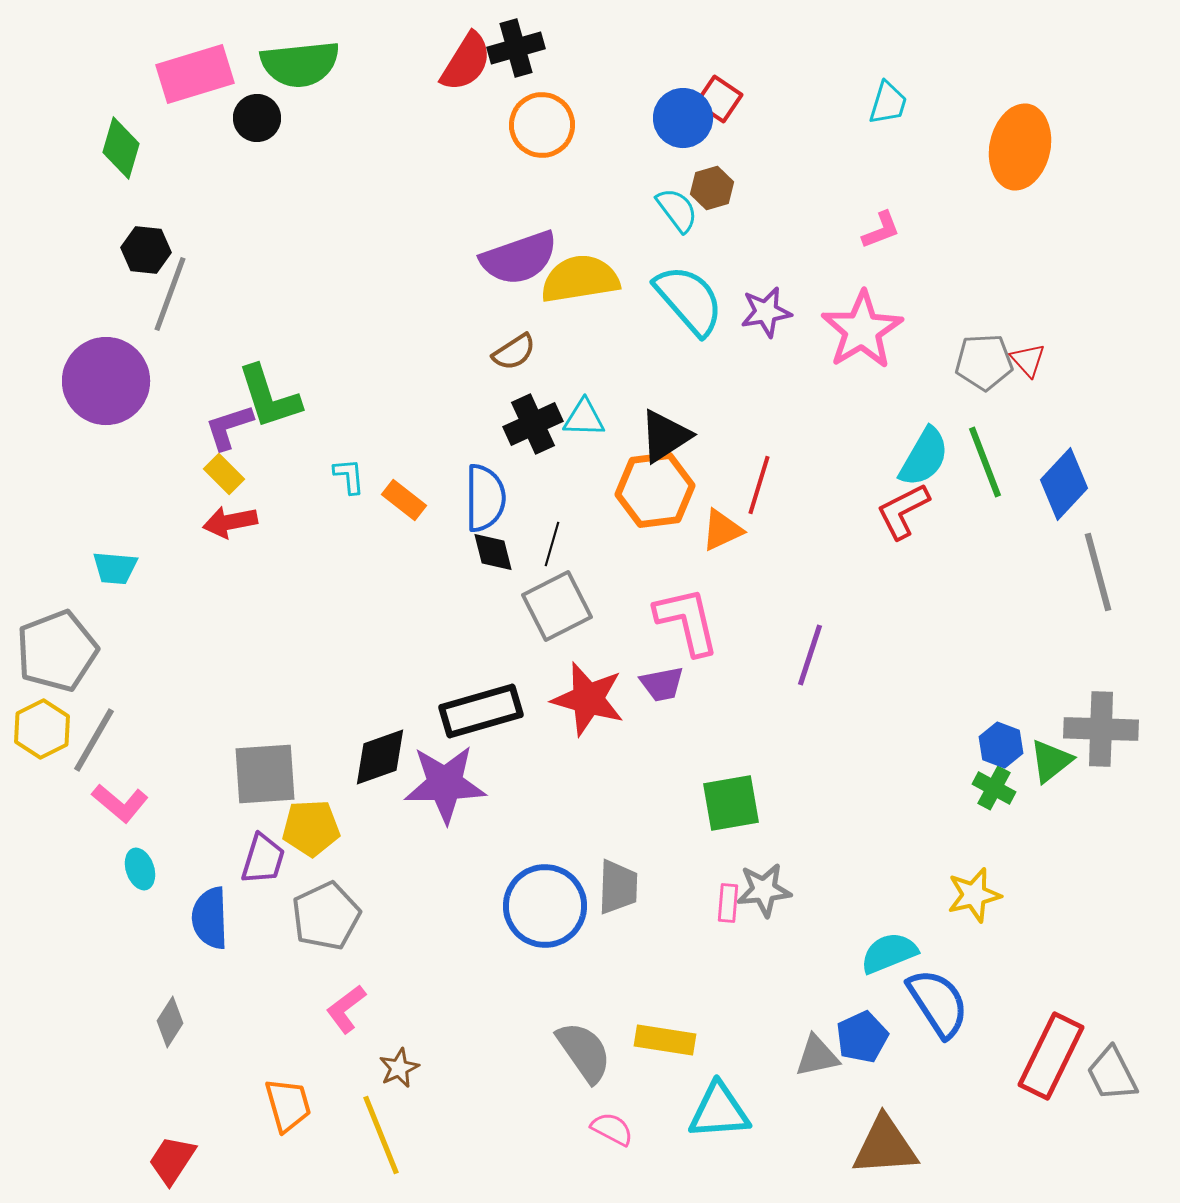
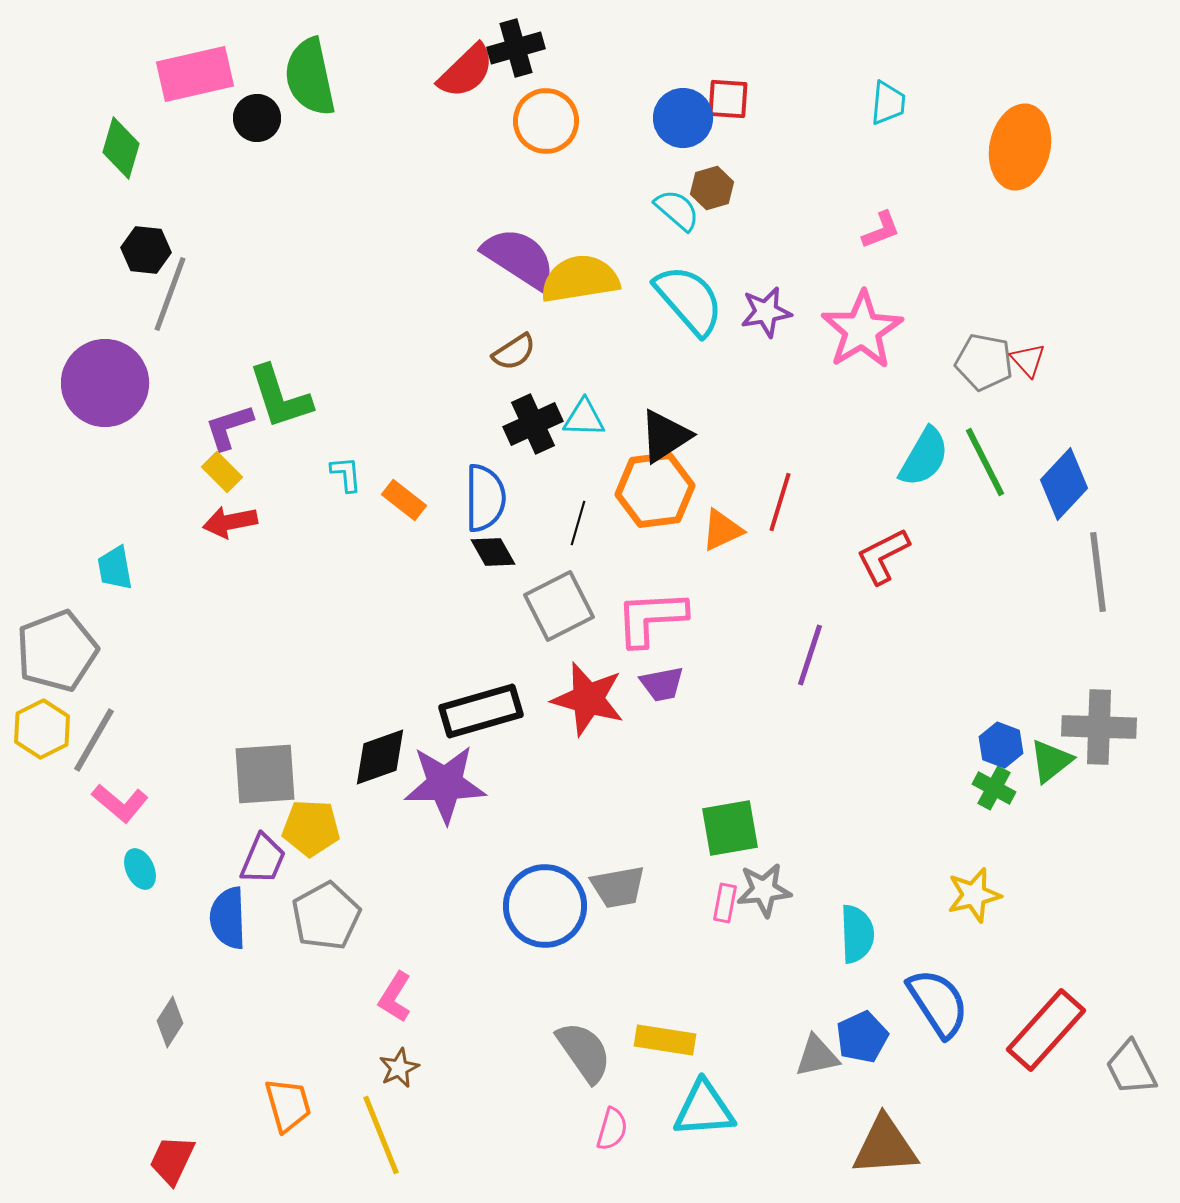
red semicircle at (466, 62): moved 9 px down; rotated 14 degrees clockwise
green semicircle at (300, 64): moved 10 px right, 13 px down; rotated 84 degrees clockwise
pink rectangle at (195, 74): rotated 4 degrees clockwise
red square at (719, 99): moved 9 px right; rotated 30 degrees counterclockwise
cyan trapezoid at (888, 103): rotated 12 degrees counterclockwise
orange circle at (542, 125): moved 4 px right, 4 px up
cyan semicircle at (677, 210): rotated 12 degrees counterclockwise
purple semicircle at (519, 258): rotated 128 degrees counterclockwise
gray pentagon at (984, 362): rotated 14 degrees clockwise
purple circle at (106, 381): moved 1 px left, 2 px down
green L-shape at (269, 397): moved 11 px right
green line at (985, 462): rotated 6 degrees counterclockwise
yellow rectangle at (224, 474): moved 2 px left, 2 px up
cyan L-shape at (349, 476): moved 3 px left, 2 px up
red line at (759, 485): moved 21 px right, 17 px down
red L-shape at (903, 511): moved 20 px left, 45 px down
black line at (552, 544): moved 26 px right, 21 px up
black diamond at (493, 552): rotated 15 degrees counterclockwise
cyan trapezoid at (115, 568): rotated 75 degrees clockwise
gray line at (1098, 572): rotated 8 degrees clockwise
gray square at (557, 606): moved 2 px right
pink L-shape at (687, 621): moved 36 px left, 3 px up; rotated 80 degrees counterclockwise
gray cross at (1101, 729): moved 2 px left, 2 px up
green square at (731, 803): moved 1 px left, 25 px down
yellow pentagon at (311, 828): rotated 6 degrees clockwise
purple trapezoid at (263, 859): rotated 6 degrees clockwise
cyan ellipse at (140, 869): rotated 6 degrees counterclockwise
gray trapezoid at (618, 887): rotated 78 degrees clockwise
pink rectangle at (728, 903): moved 3 px left; rotated 6 degrees clockwise
gray pentagon at (326, 916): rotated 4 degrees counterclockwise
blue semicircle at (210, 918): moved 18 px right
cyan semicircle at (889, 953): moved 32 px left, 19 px up; rotated 110 degrees clockwise
pink L-shape at (346, 1009): moved 49 px right, 12 px up; rotated 21 degrees counterclockwise
red rectangle at (1051, 1056): moved 5 px left, 26 px up; rotated 16 degrees clockwise
gray trapezoid at (1112, 1074): moved 19 px right, 6 px up
cyan triangle at (719, 1111): moved 15 px left, 2 px up
pink semicircle at (612, 1129): rotated 78 degrees clockwise
red trapezoid at (172, 1160): rotated 8 degrees counterclockwise
